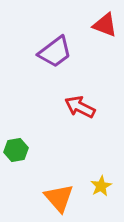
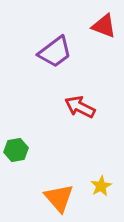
red triangle: moved 1 px left, 1 px down
